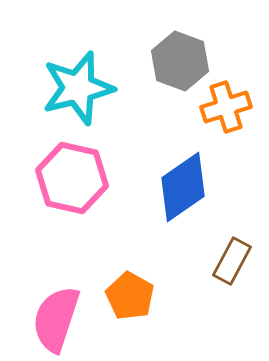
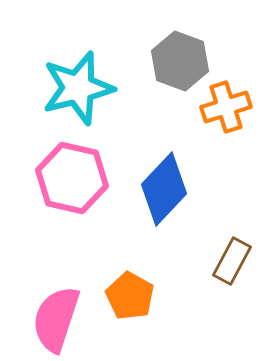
blue diamond: moved 19 px left, 2 px down; rotated 12 degrees counterclockwise
